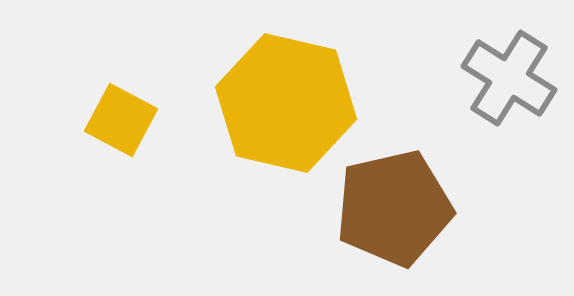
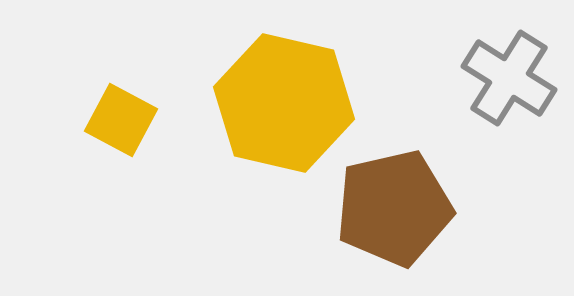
yellow hexagon: moved 2 px left
